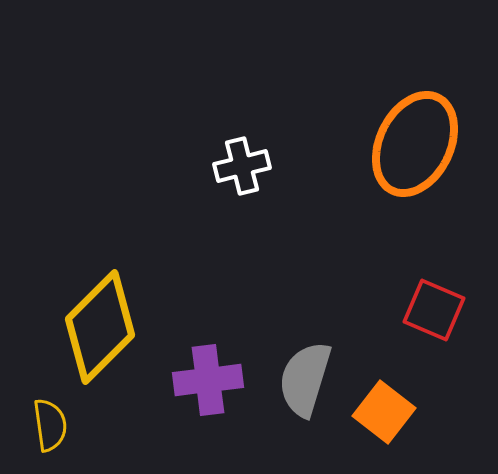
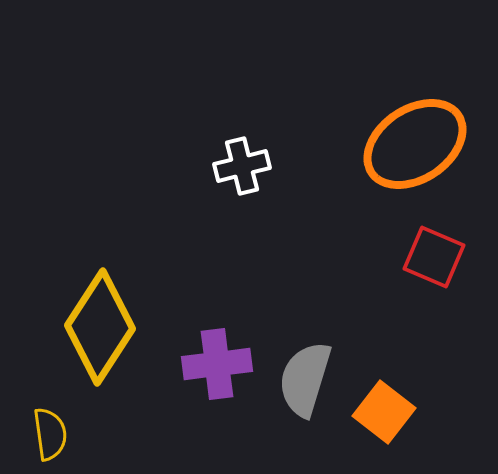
orange ellipse: rotated 30 degrees clockwise
red square: moved 53 px up
yellow diamond: rotated 12 degrees counterclockwise
purple cross: moved 9 px right, 16 px up
yellow semicircle: moved 9 px down
